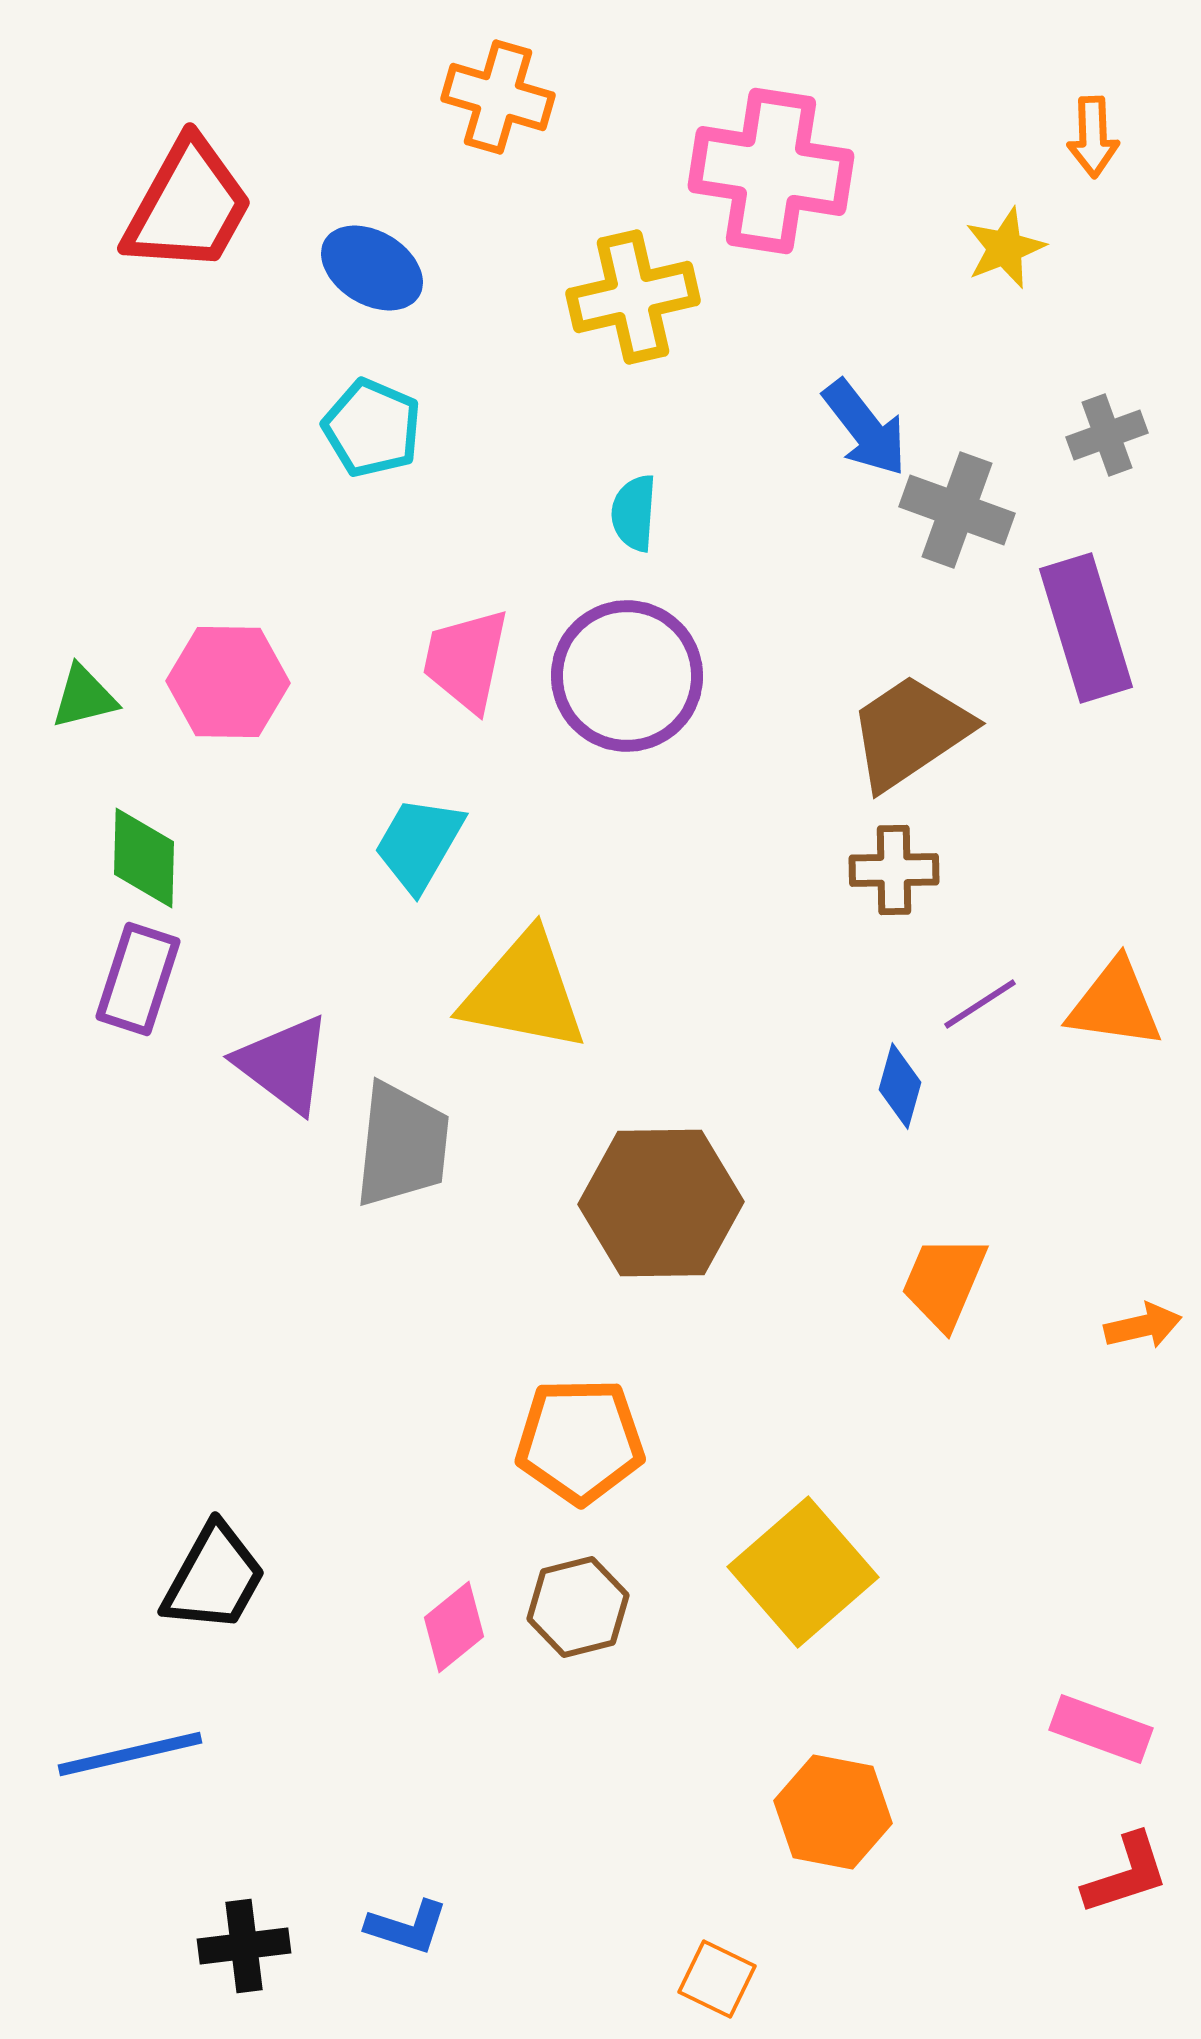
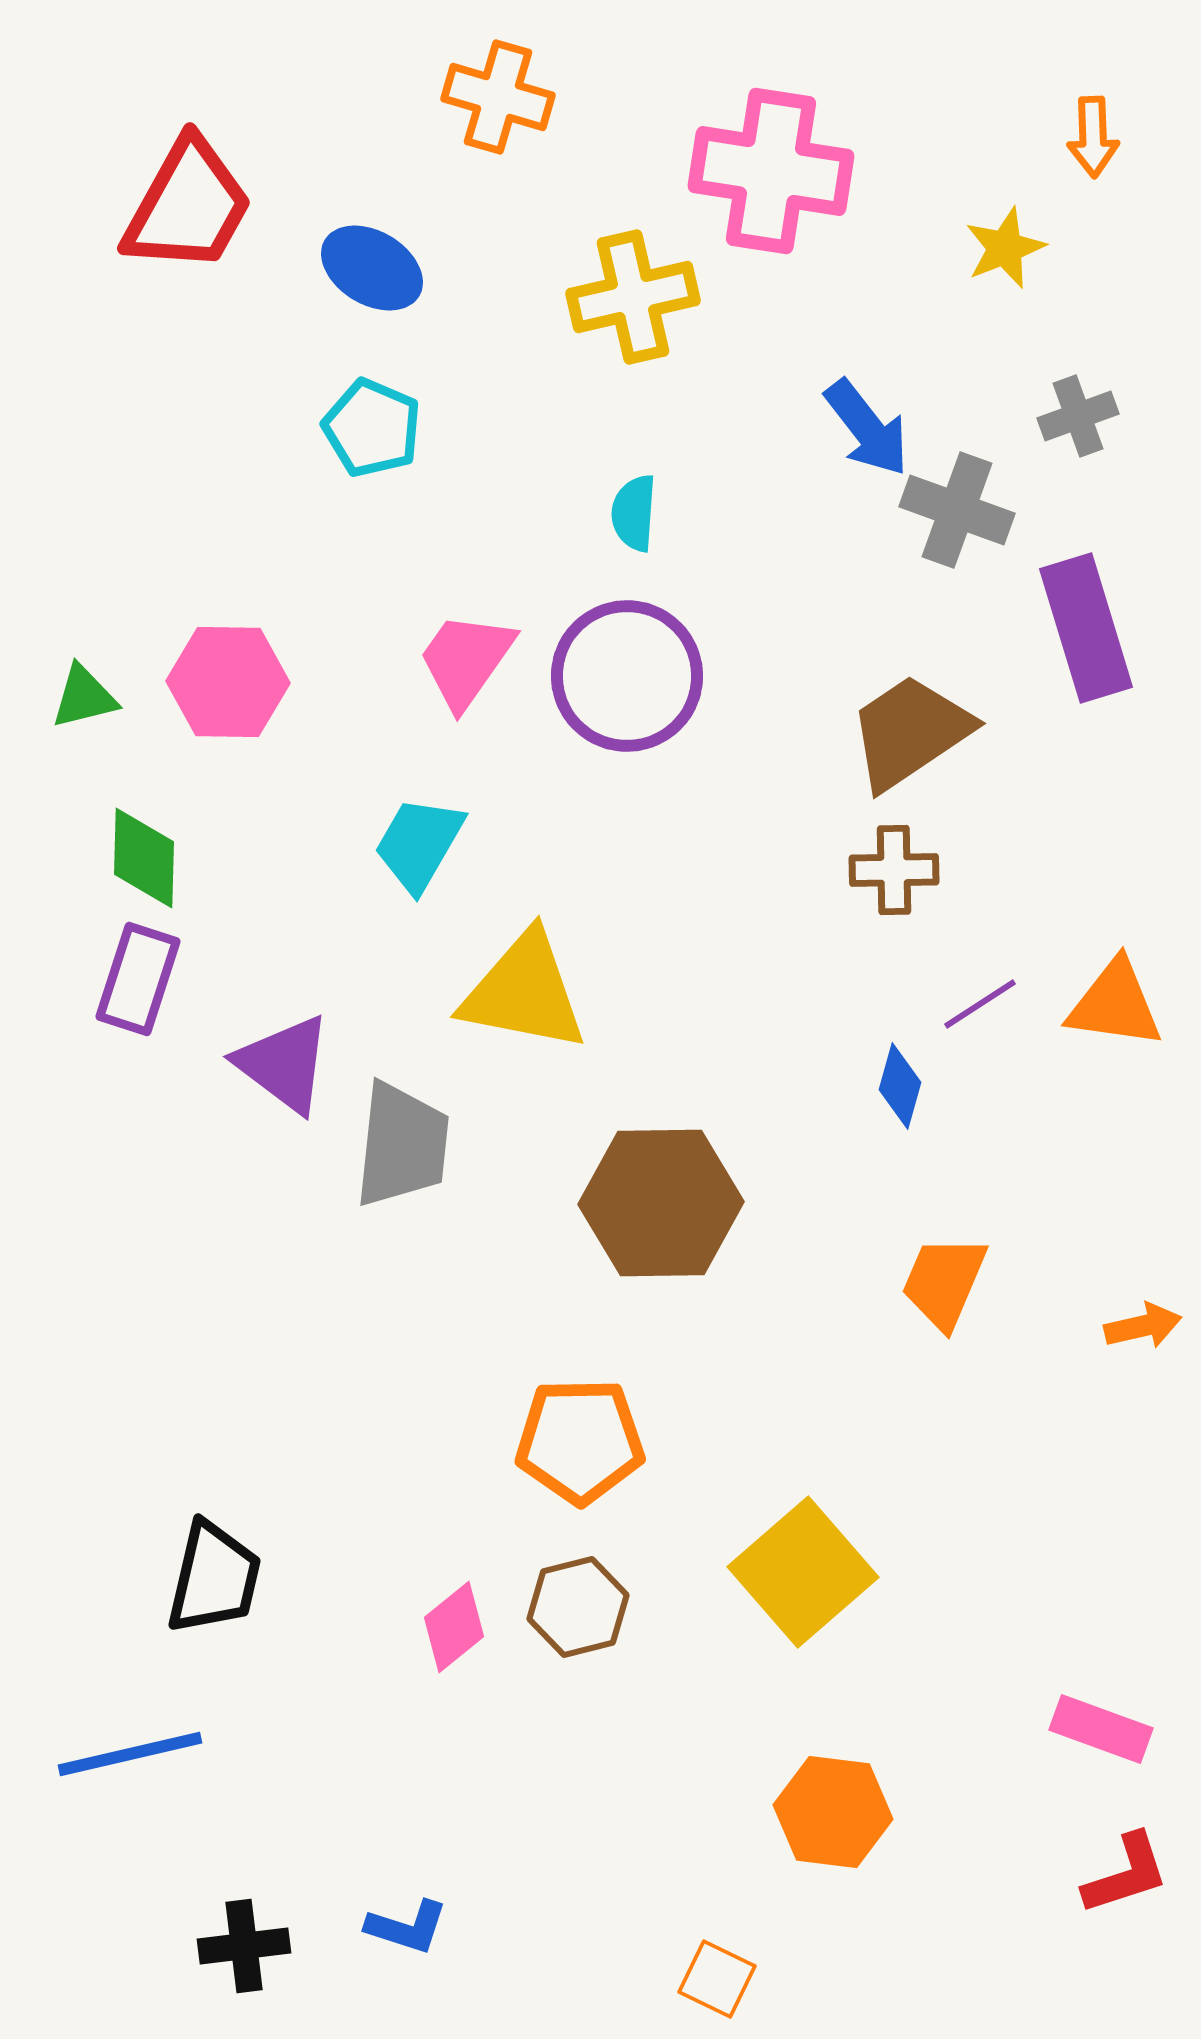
blue arrow at (865, 428): moved 2 px right
gray cross at (1107, 435): moved 29 px left, 19 px up
pink trapezoid at (466, 660): rotated 23 degrees clockwise
black trapezoid at (214, 1578): rotated 16 degrees counterclockwise
orange hexagon at (833, 1812): rotated 4 degrees counterclockwise
